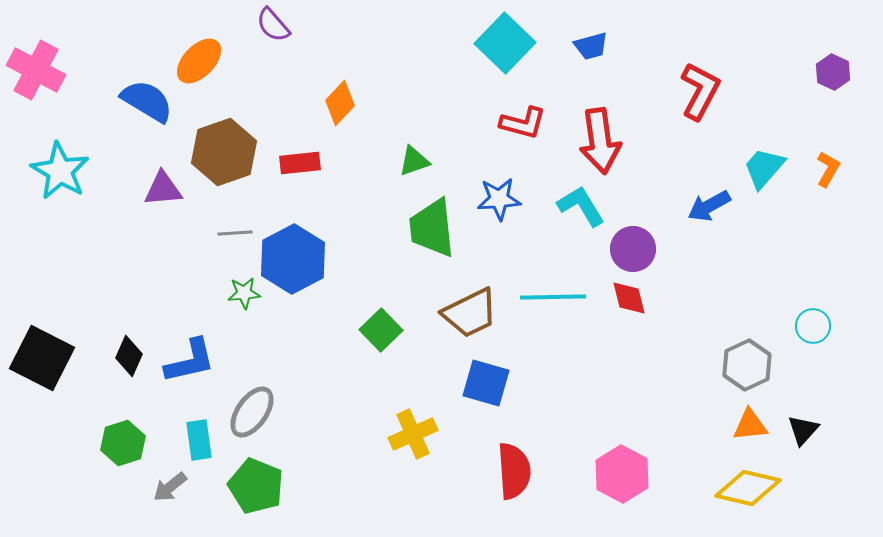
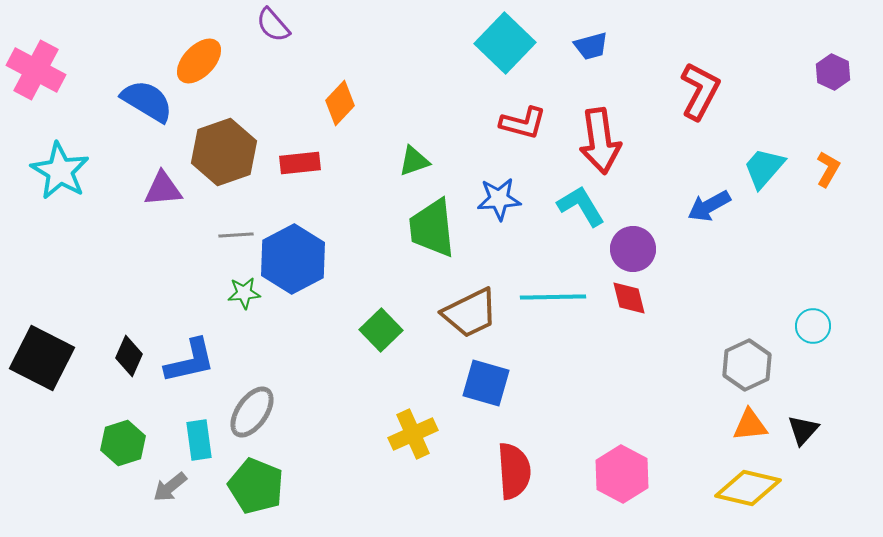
gray line at (235, 233): moved 1 px right, 2 px down
